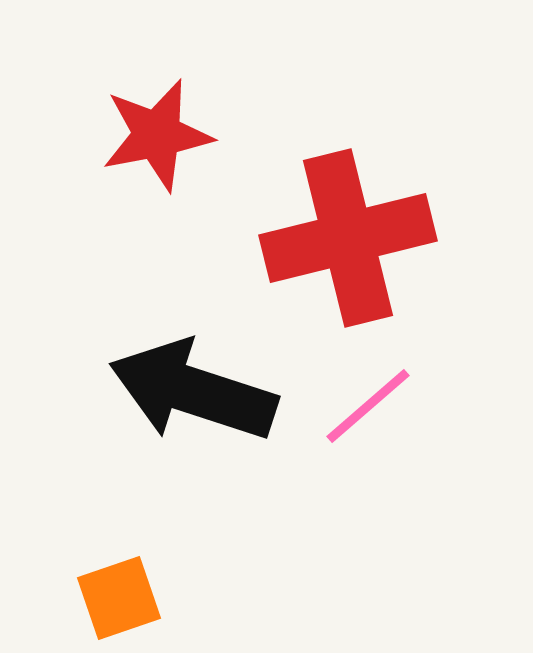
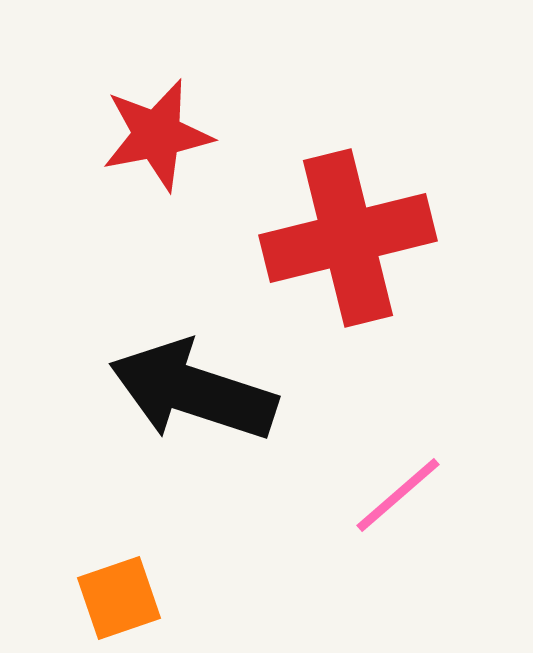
pink line: moved 30 px right, 89 px down
